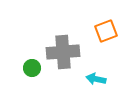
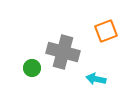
gray cross: rotated 20 degrees clockwise
